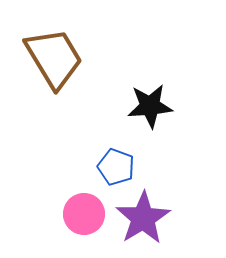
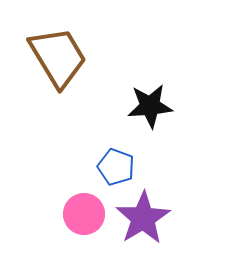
brown trapezoid: moved 4 px right, 1 px up
